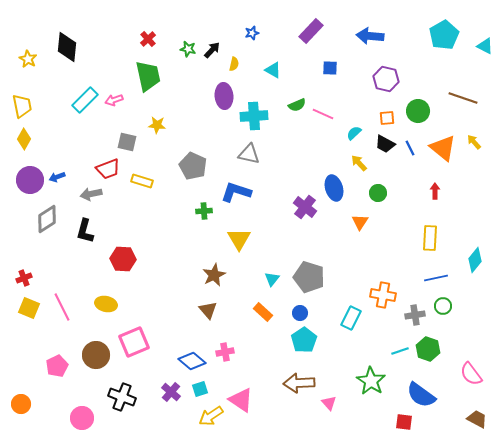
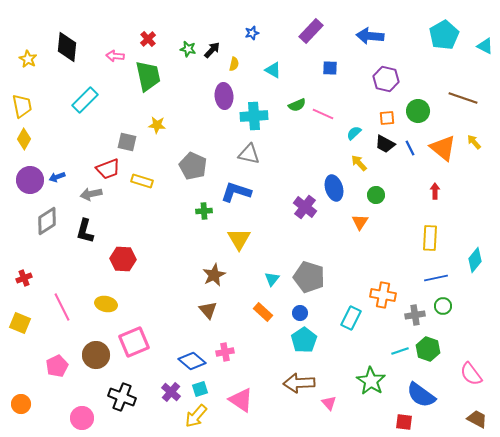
pink arrow at (114, 100): moved 1 px right, 44 px up; rotated 24 degrees clockwise
green circle at (378, 193): moved 2 px left, 2 px down
gray diamond at (47, 219): moved 2 px down
yellow square at (29, 308): moved 9 px left, 15 px down
yellow arrow at (211, 416): moved 15 px left; rotated 15 degrees counterclockwise
